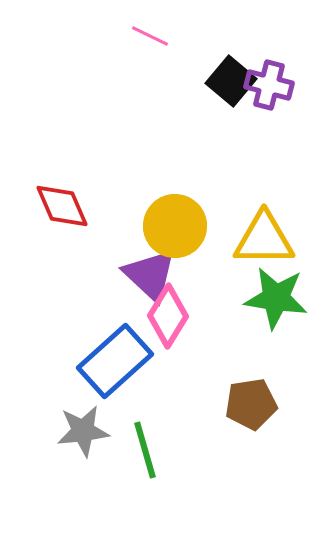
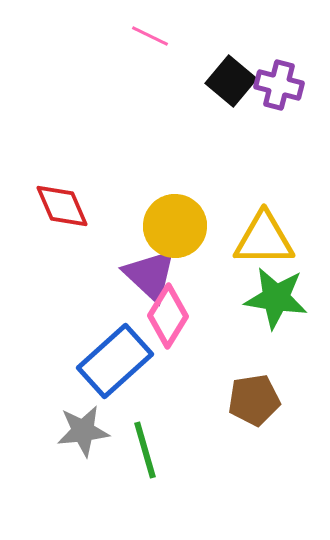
purple cross: moved 10 px right
brown pentagon: moved 3 px right, 4 px up
